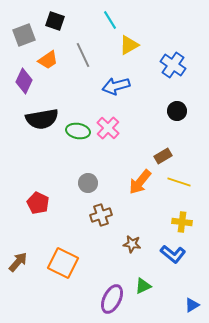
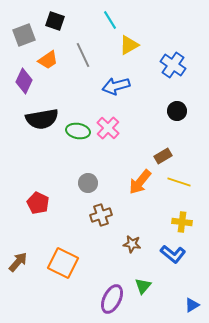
green triangle: rotated 24 degrees counterclockwise
